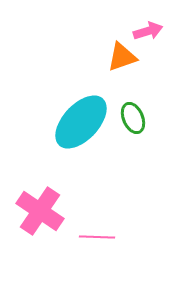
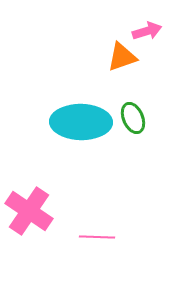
pink arrow: moved 1 px left
cyan ellipse: rotated 48 degrees clockwise
pink cross: moved 11 px left
